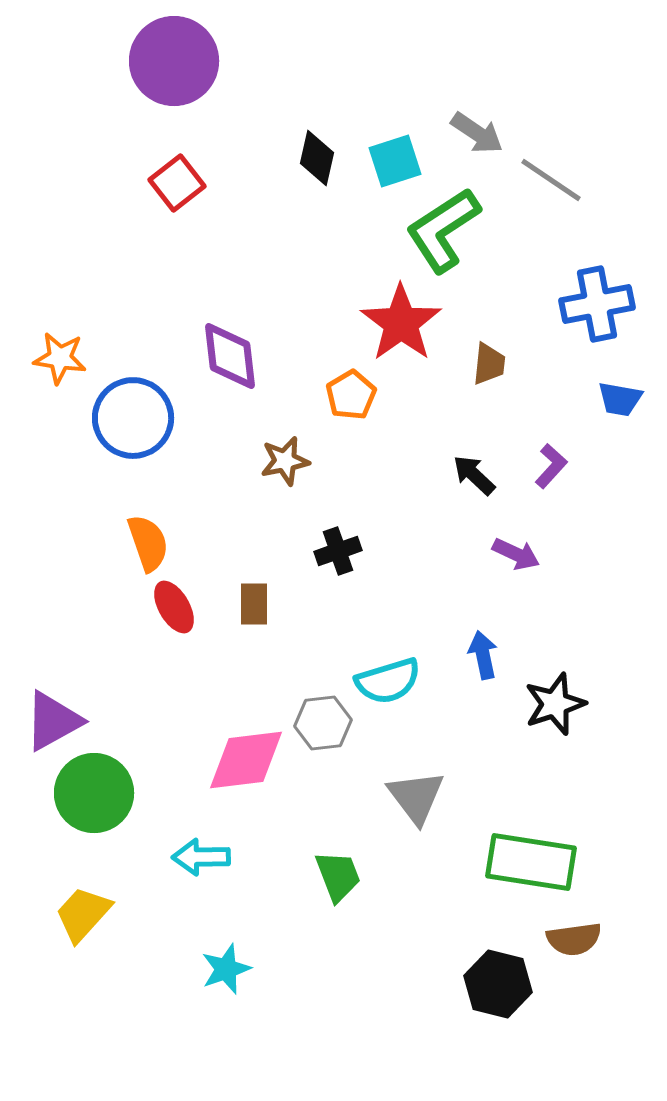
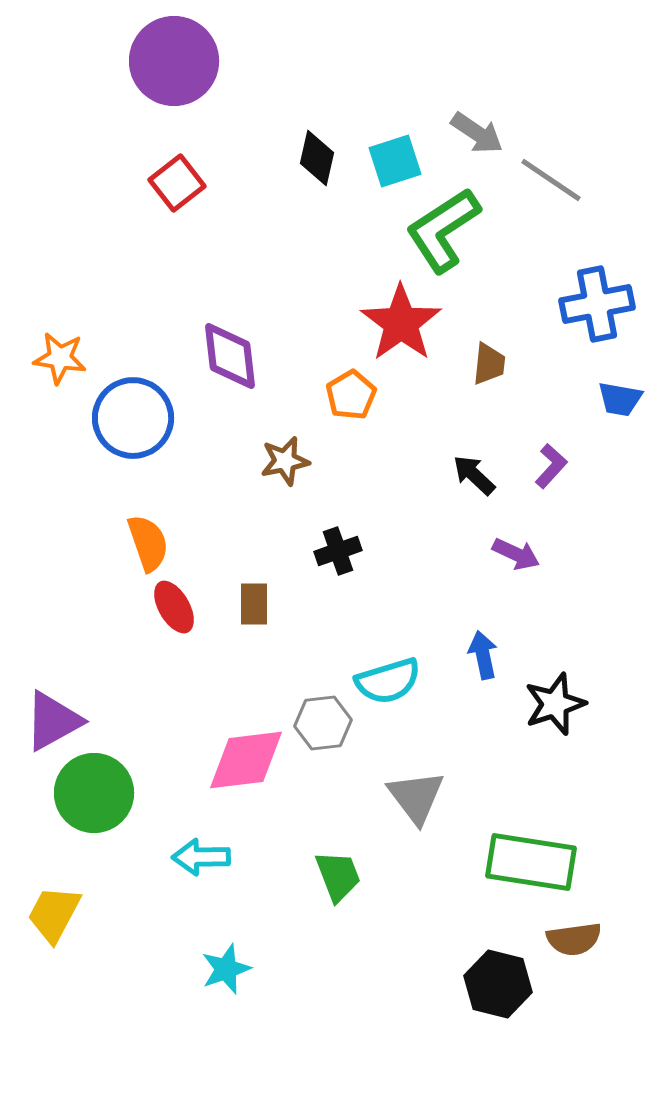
yellow trapezoid: moved 29 px left; rotated 14 degrees counterclockwise
